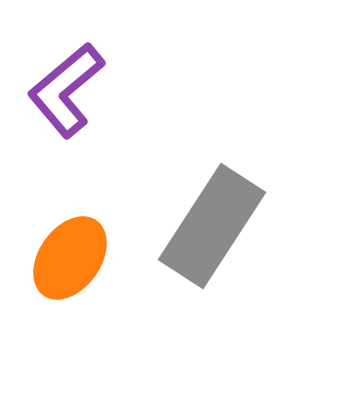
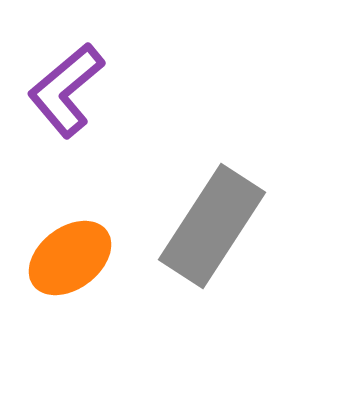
orange ellipse: rotated 18 degrees clockwise
